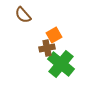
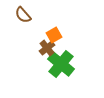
brown cross: rotated 28 degrees counterclockwise
